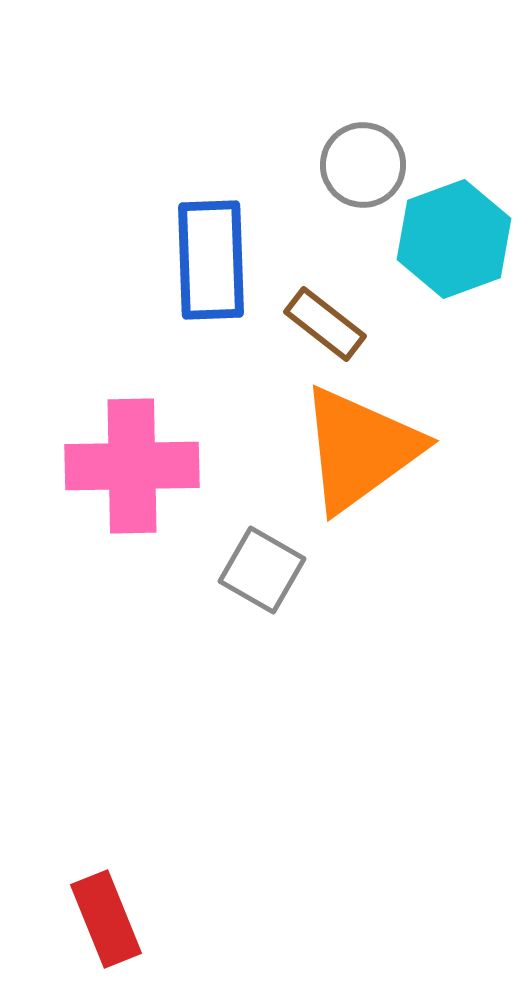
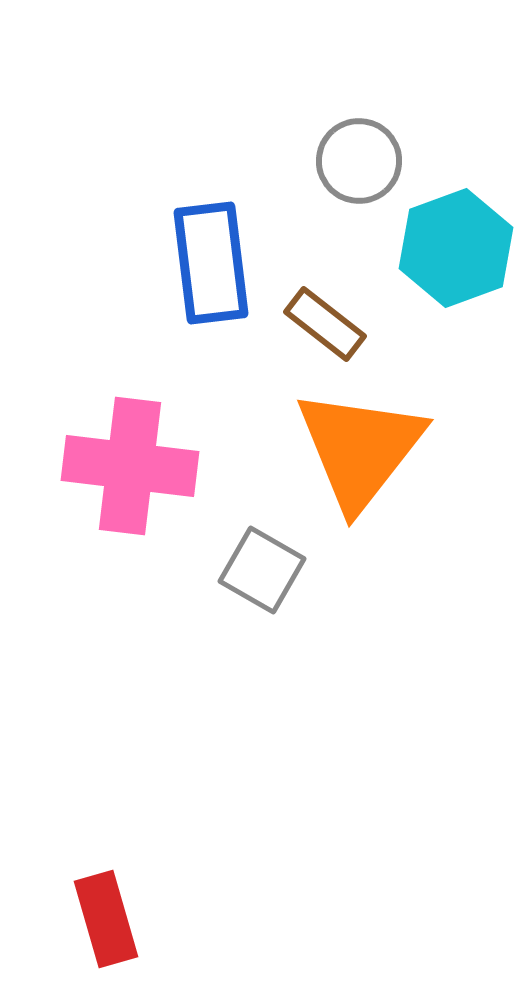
gray circle: moved 4 px left, 4 px up
cyan hexagon: moved 2 px right, 9 px down
blue rectangle: moved 3 px down; rotated 5 degrees counterclockwise
orange triangle: rotated 16 degrees counterclockwise
pink cross: moved 2 px left; rotated 8 degrees clockwise
red rectangle: rotated 6 degrees clockwise
